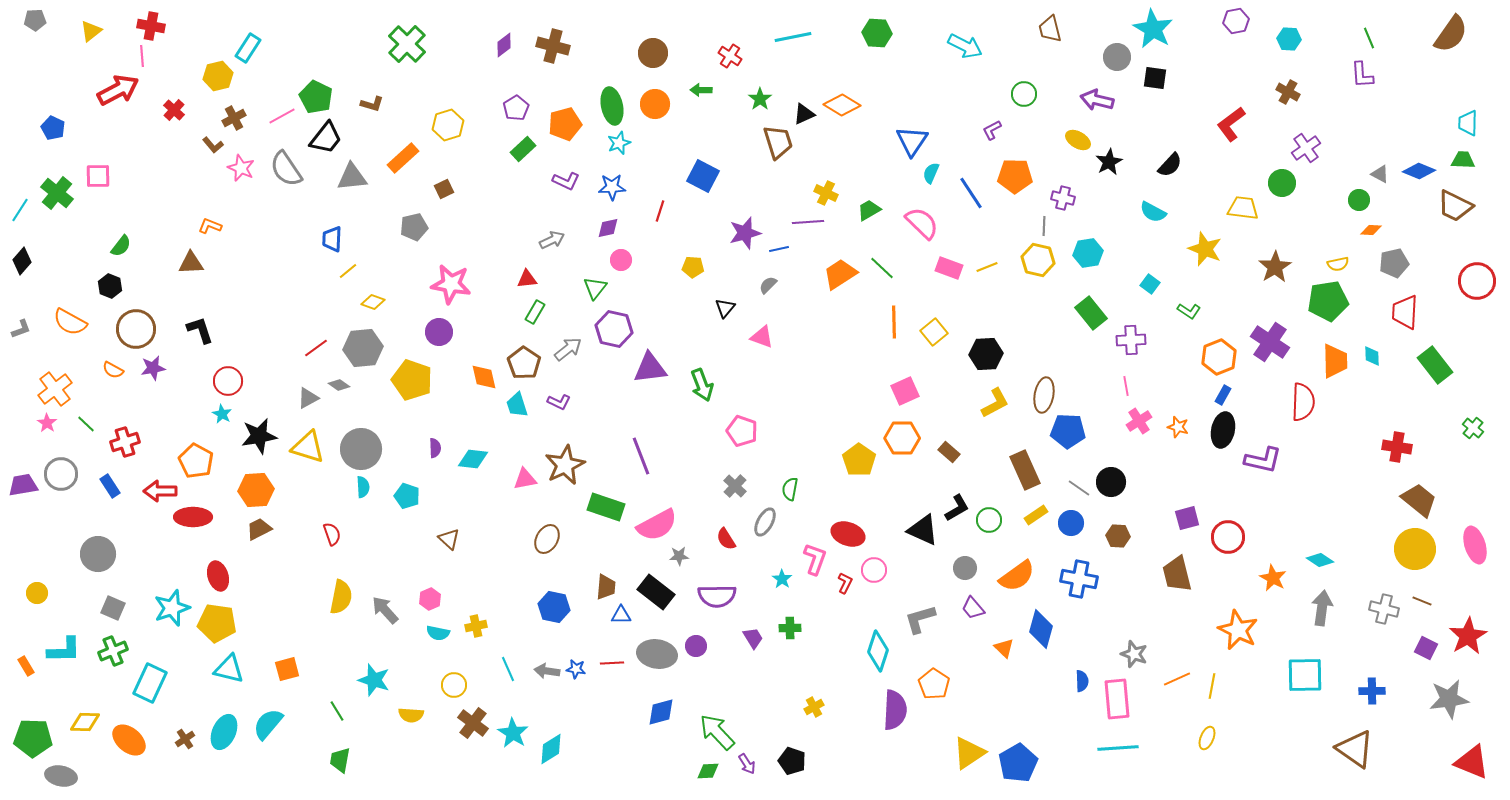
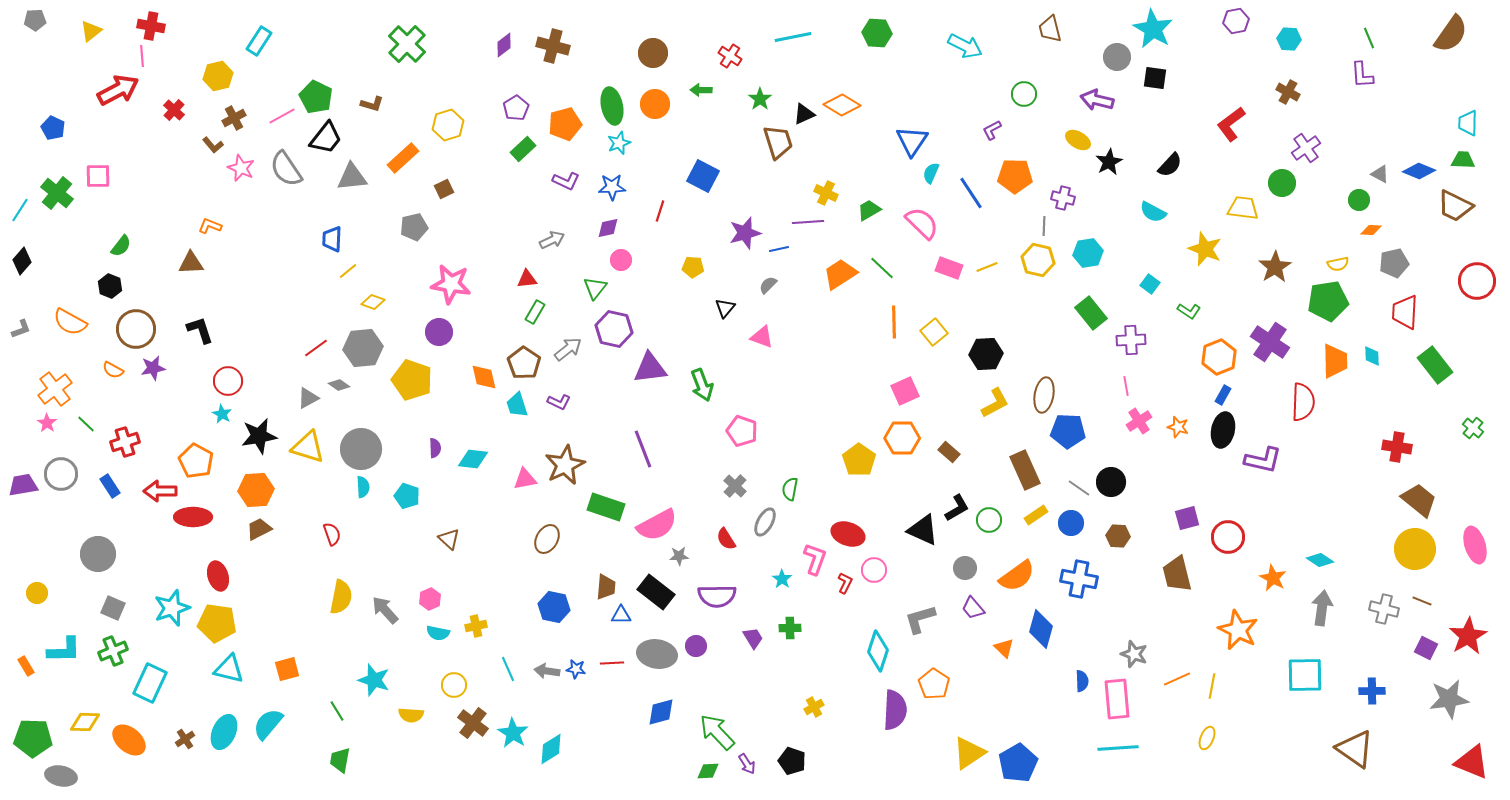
cyan rectangle at (248, 48): moved 11 px right, 7 px up
purple line at (641, 456): moved 2 px right, 7 px up
